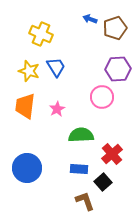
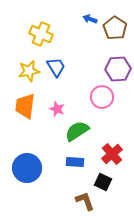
brown pentagon: rotated 20 degrees counterclockwise
yellow star: rotated 30 degrees counterclockwise
pink star: rotated 21 degrees counterclockwise
green semicircle: moved 4 px left, 4 px up; rotated 30 degrees counterclockwise
blue rectangle: moved 4 px left, 7 px up
black square: rotated 24 degrees counterclockwise
